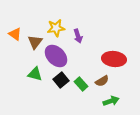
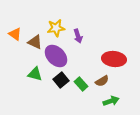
brown triangle: rotated 42 degrees counterclockwise
